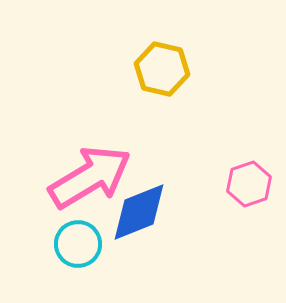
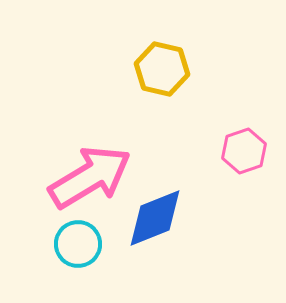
pink hexagon: moved 5 px left, 33 px up
blue diamond: moved 16 px right, 6 px down
